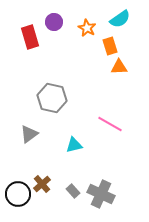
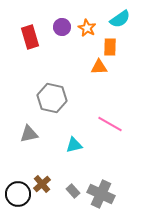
purple circle: moved 8 px right, 5 px down
orange rectangle: moved 1 px down; rotated 18 degrees clockwise
orange triangle: moved 20 px left
gray triangle: rotated 24 degrees clockwise
